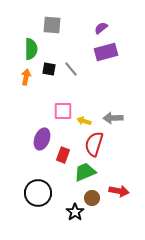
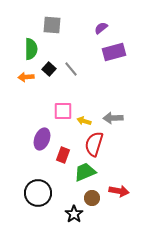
purple rectangle: moved 8 px right
black square: rotated 32 degrees clockwise
orange arrow: rotated 105 degrees counterclockwise
black star: moved 1 px left, 2 px down
